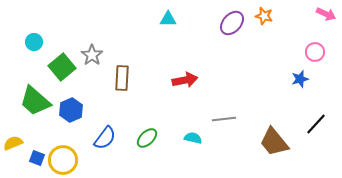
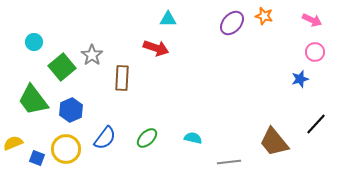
pink arrow: moved 14 px left, 6 px down
red arrow: moved 29 px left, 32 px up; rotated 30 degrees clockwise
green trapezoid: moved 2 px left, 1 px up; rotated 12 degrees clockwise
gray line: moved 5 px right, 43 px down
yellow circle: moved 3 px right, 11 px up
